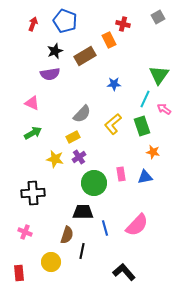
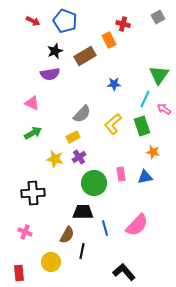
red arrow: moved 3 px up; rotated 96 degrees clockwise
brown semicircle: rotated 12 degrees clockwise
